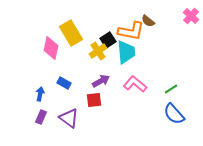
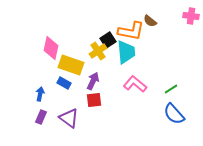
pink cross: rotated 35 degrees counterclockwise
brown semicircle: moved 2 px right
yellow rectangle: moved 32 px down; rotated 40 degrees counterclockwise
purple arrow: moved 8 px left; rotated 36 degrees counterclockwise
